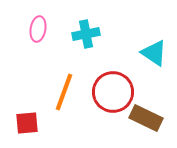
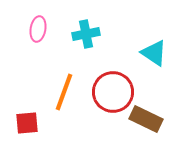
brown rectangle: moved 1 px down
